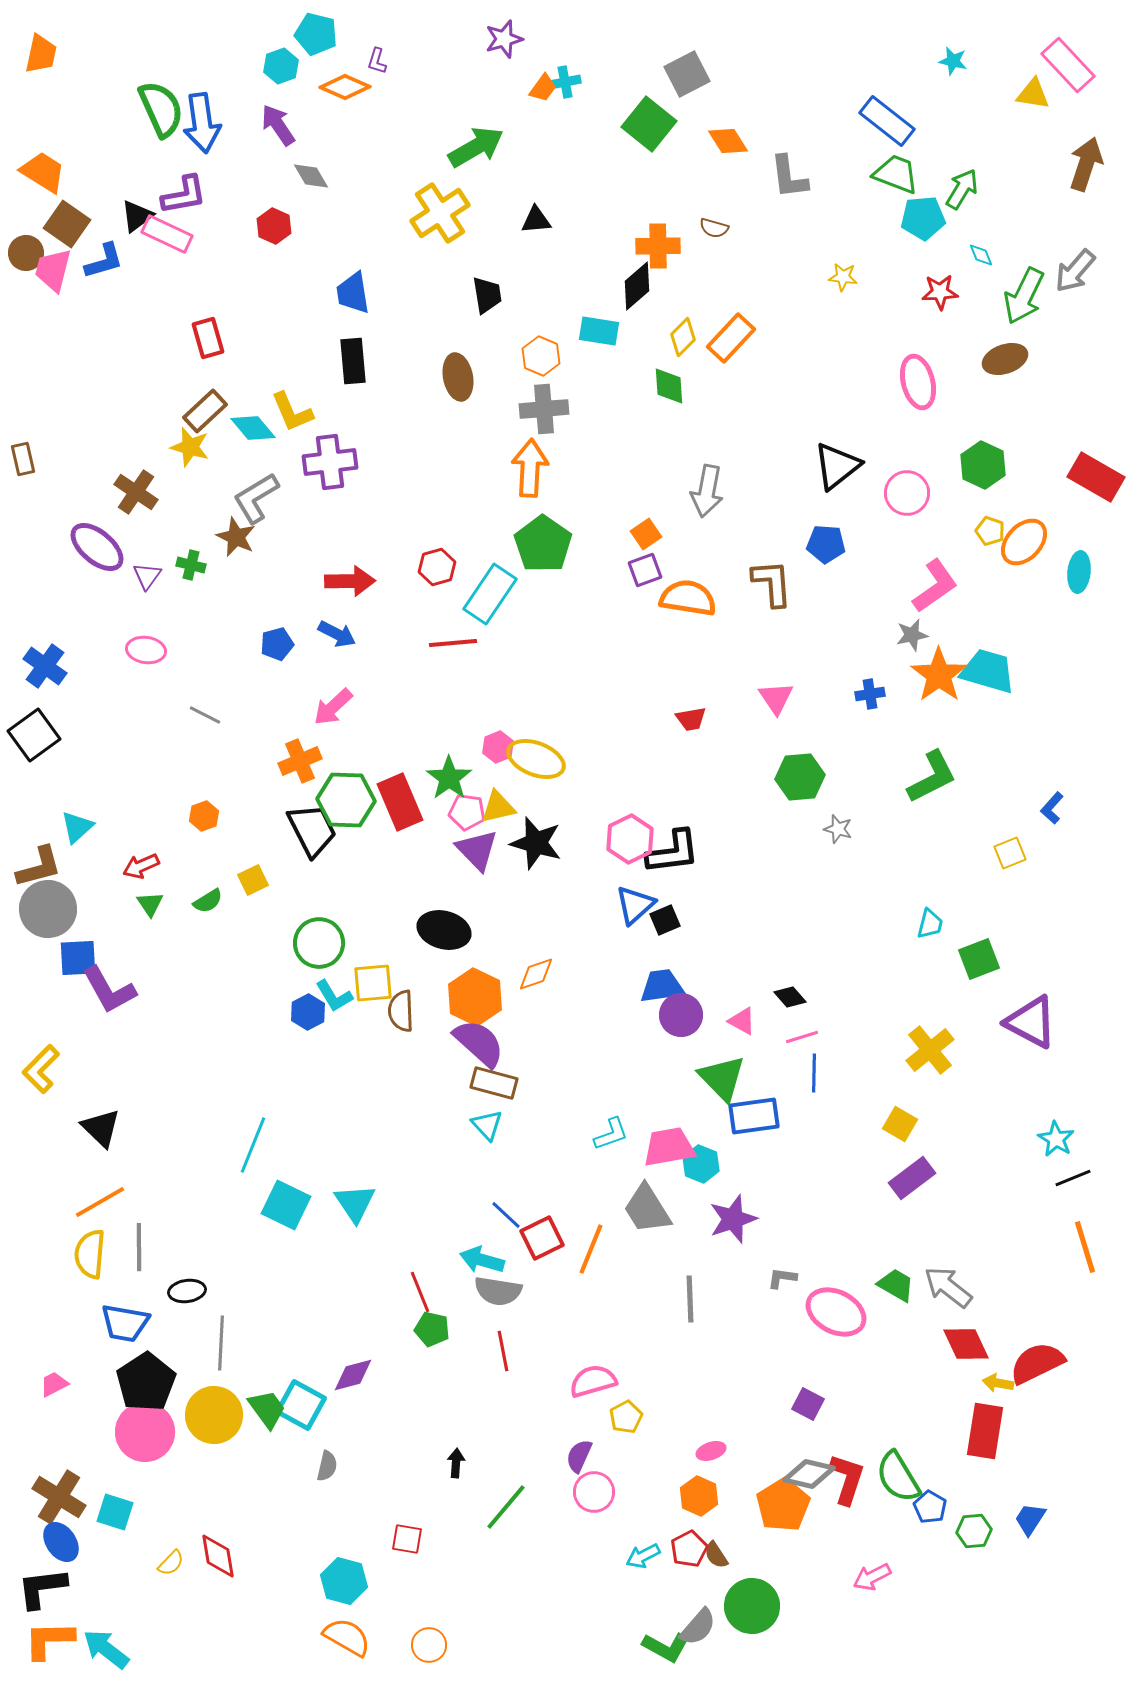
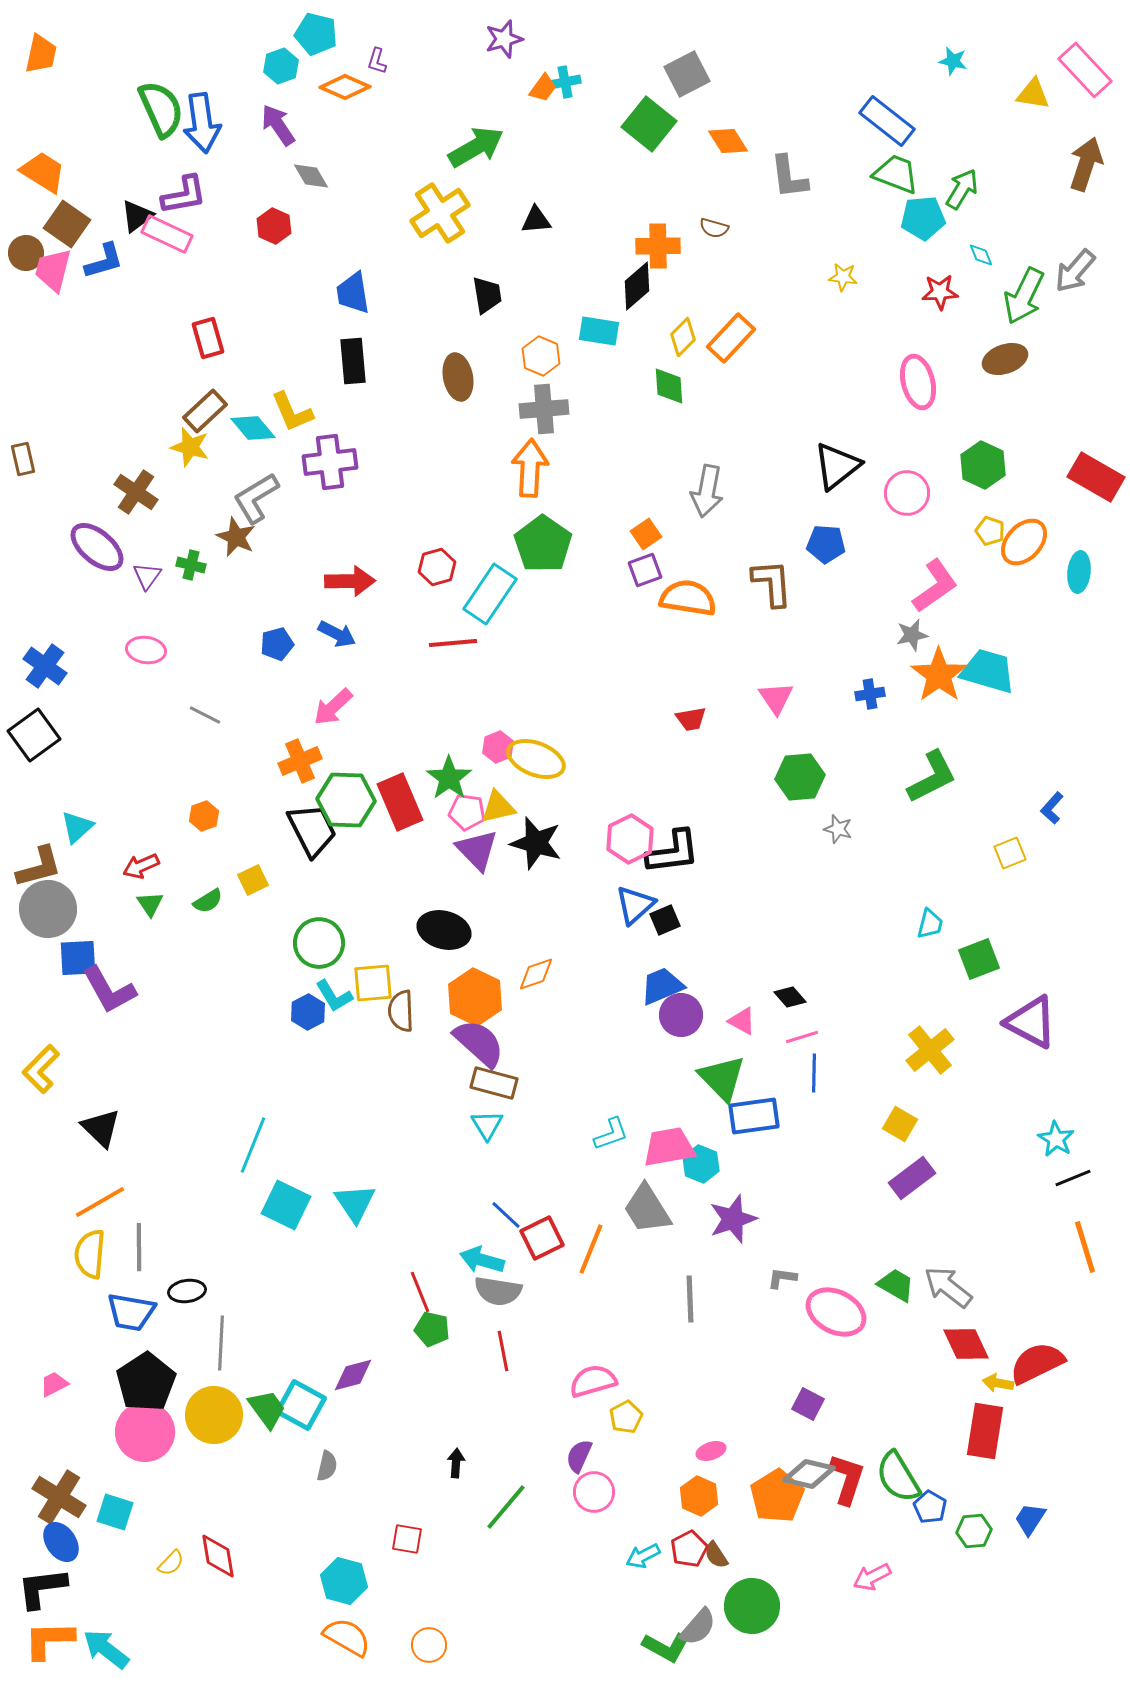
pink rectangle at (1068, 65): moved 17 px right, 5 px down
blue trapezoid at (662, 986): rotated 15 degrees counterclockwise
cyan triangle at (487, 1125): rotated 12 degrees clockwise
blue trapezoid at (125, 1323): moved 6 px right, 11 px up
orange pentagon at (783, 1505): moved 6 px left, 9 px up
